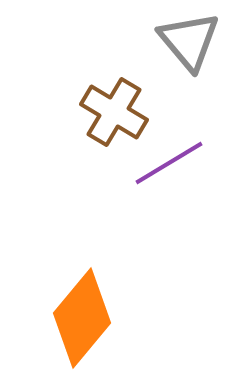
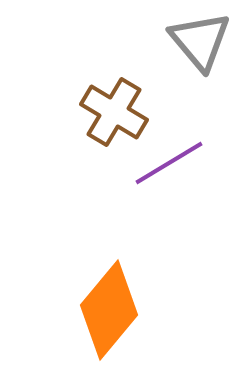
gray triangle: moved 11 px right
orange diamond: moved 27 px right, 8 px up
